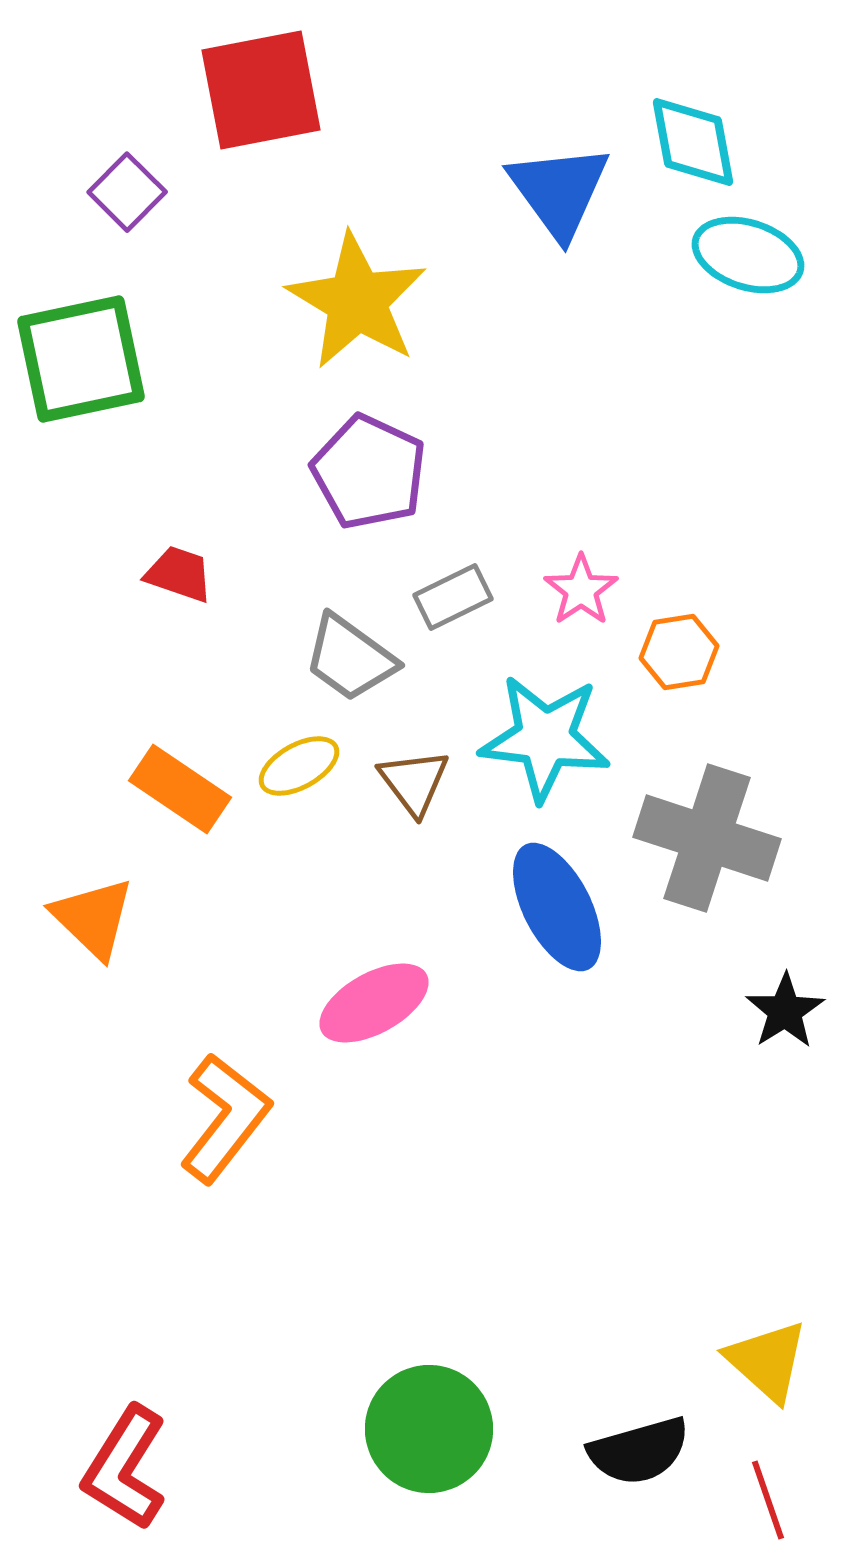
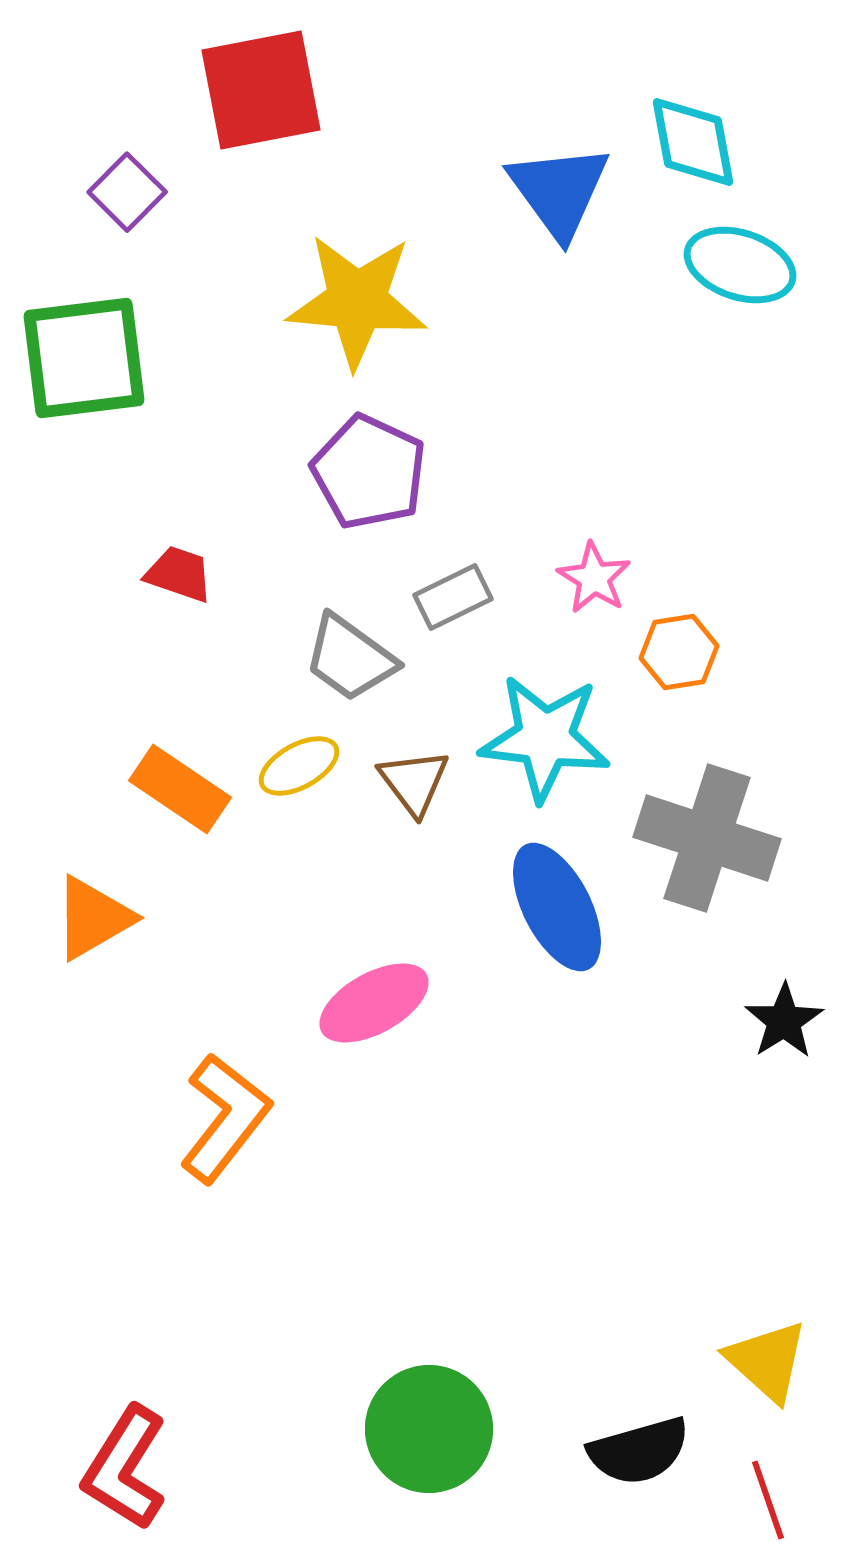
cyan ellipse: moved 8 px left, 10 px down
yellow star: rotated 26 degrees counterclockwise
green square: moved 3 px right, 1 px up; rotated 5 degrees clockwise
pink star: moved 13 px right, 12 px up; rotated 6 degrees counterclockwise
orange triangle: rotated 46 degrees clockwise
black star: moved 1 px left, 10 px down
